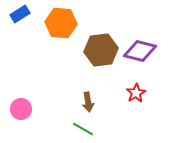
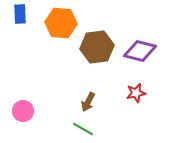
blue rectangle: rotated 60 degrees counterclockwise
brown hexagon: moved 4 px left, 3 px up
red star: rotated 18 degrees clockwise
brown arrow: rotated 36 degrees clockwise
pink circle: moved 2 px right, 2 px down
